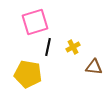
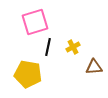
brown triangle: rotated 12 degrees counterclockwise
